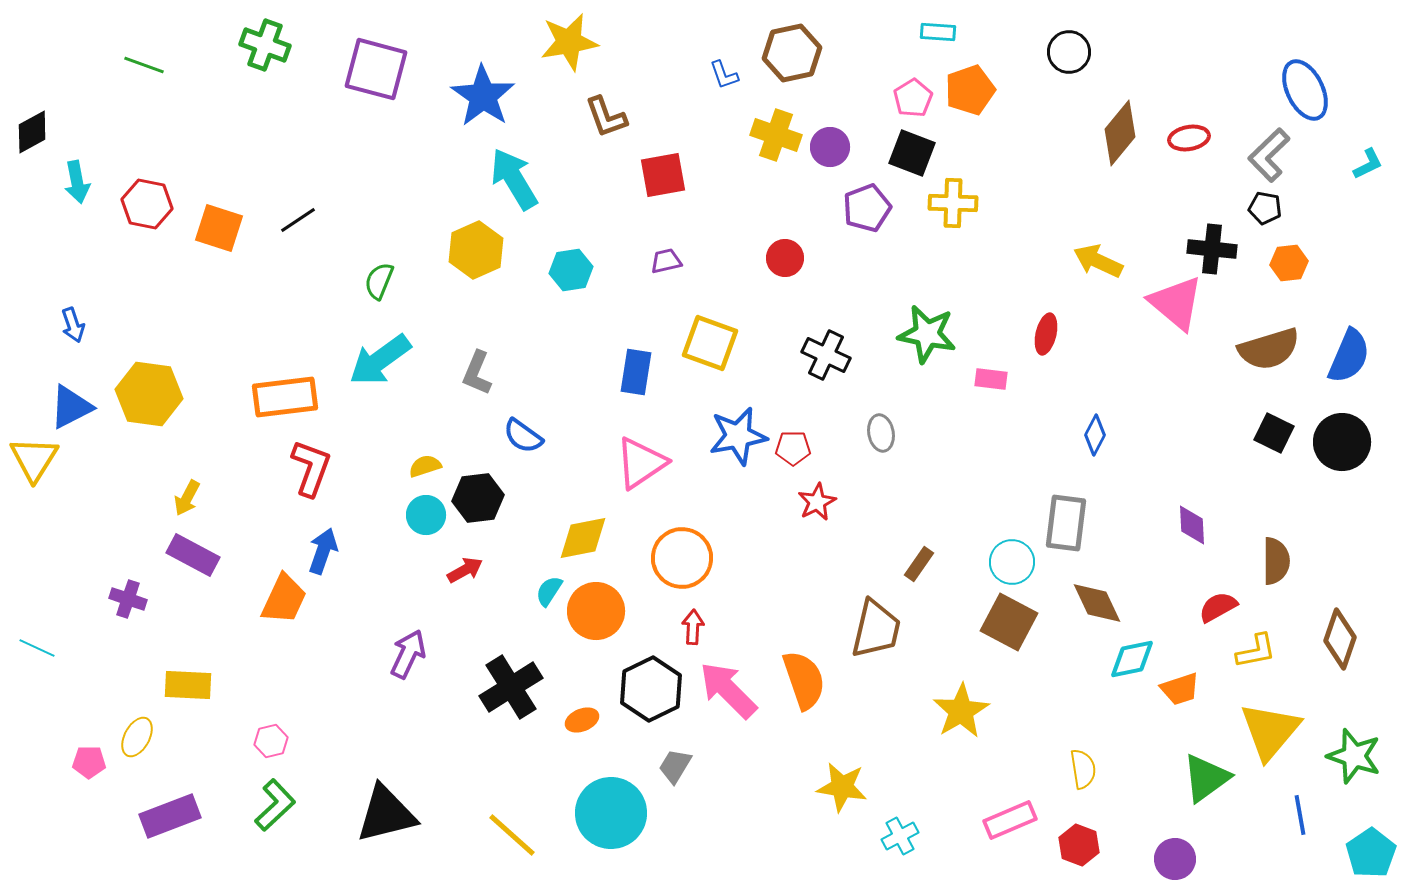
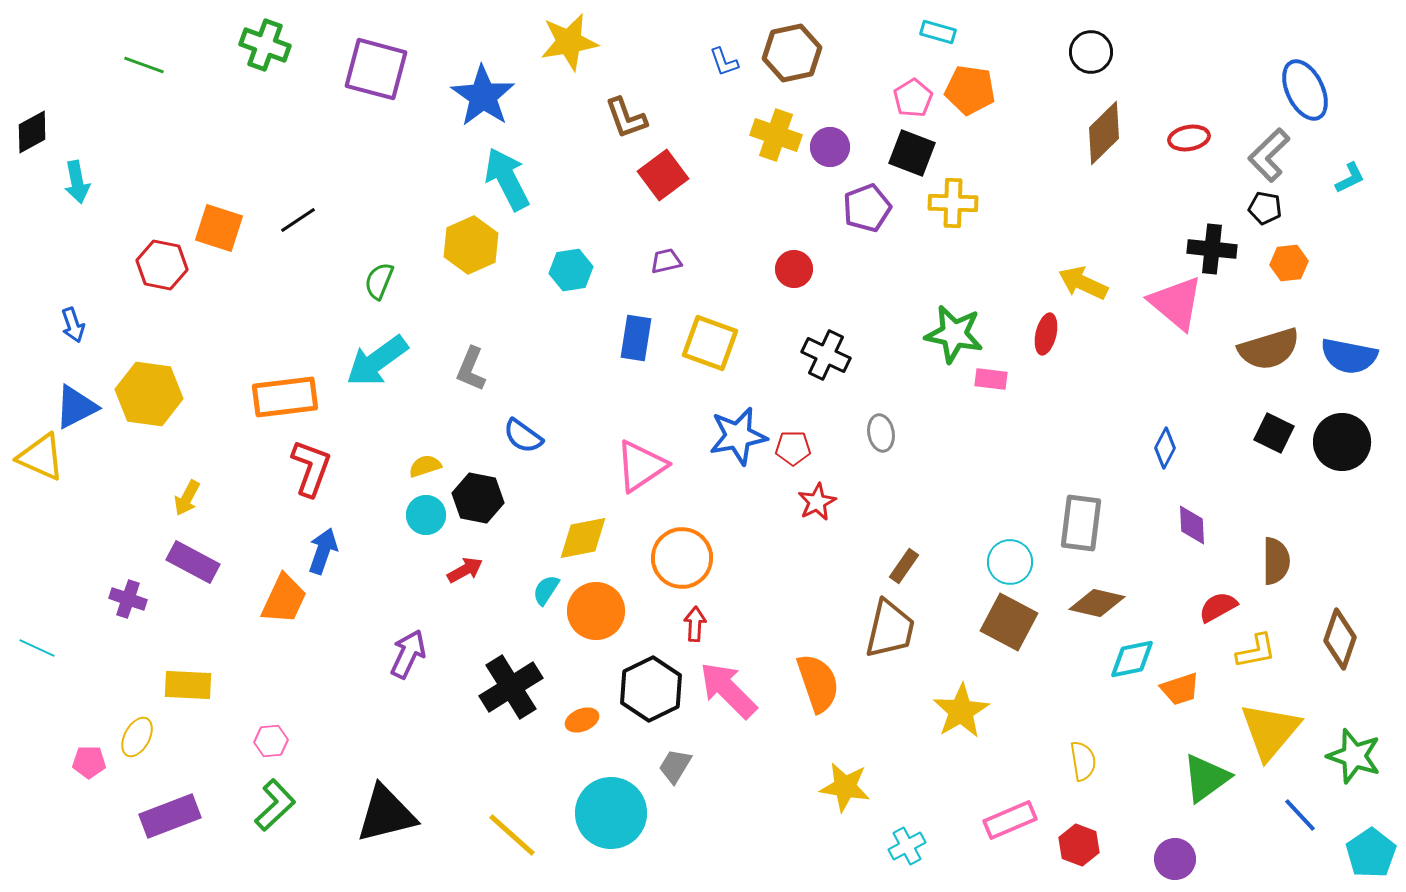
cyan rectangle at (938, 32): rotated 12 degrees clockwise
black circle at (1069, 52): moved 22 px right
blue L-shape at (724, 75): moved 13 px up
orange pentagon at (970, 90): rotated 27 degrees clockwise
brown L-shape at (606, 117): moved 20 px right, 1 px down
brown diamond at (1120, 133): moved 16 px left; rotated 6 degrees clockwise
cyan L-shape at (1368, 164): moved 18 px left, 14 px down
red square at (663, 175): rotated 27 degrees counterclockwise
cyan arrow at (514, 179): moved 7 px left; rotated 4 degrees clockwise
red hexagon at (147, 204): moved 15 px right, 61 px down
yellow hexagon at (476, 250): moved 5 px left, 5 px up
red circle at (785, 258): moved 9 px right, 11 px down
yellow arrow at (1098, 261): moved 15 px left, 22 px down
green star at (927, 334): moved 27 px right
blue semicircle at (1349, 356): rotated 78 degrees clockwise
cyan arrow at (380, 360): moved 3 px left, 1 px down
blue rectangle at (636, 372): moved 34 px up
gray L-shape at (477, 373): moved 6 px left, 4 px up
blue triangle at (71, 407): moved 5 px right
blue diamond at (1095, 435): moved 70 px right, 13 px down
yellow triangle at (34, 459): moved 7 px right, 2 px up; rotated 38 degrees counterclockwise
pink triangle at (641, 463): moved 3 px down
black hexagon at (478, 498): rotated 18 degrees clockwise
gray rectangle at (1066, 523): moved 15 px right
purple rectangle at (193, 555): moved 7 px down
cyan circle at (1012, 562): moved 2 px left
brown rectangle at (919, 564): moved 15 px left, 2 px down
cyan semicircle at (549, 591): moved 3 px left, 1 px up
brown diamond at (1097, 603): rotated 52 degrees counterclockwise
red arrow at (693, 627): moved 2 px right, 3 px up
brown trapezoid at (876, 629): moved 14 px right
orange semicircle at (804, 680): moved 14 px right, 3 px down
pink hexagon at (271, 741): rotated 8 degrees clockwise
yellow semicircle at (1083, 769): moved 8 px up
yellow star at (842, 787): moved 3 px right
blue line at (1300, 815): rotated 33 degrees counterclockwise
cyan cross at (900, 836): moved 7 px right, 10 px down
